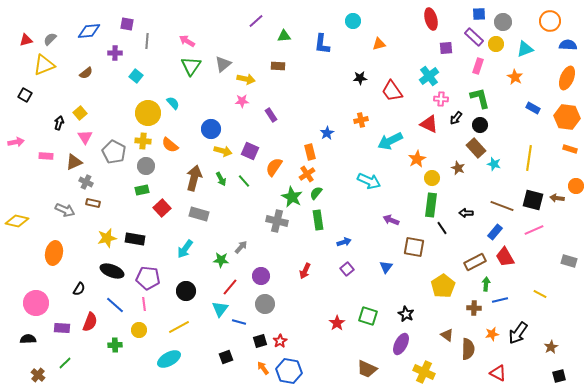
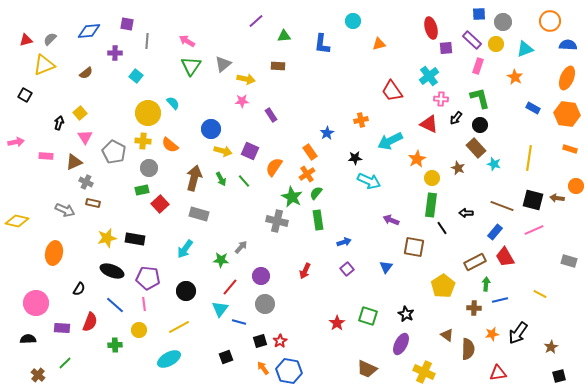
red ellipse at (431, 19): moved 9 px down
purple rectangle at (474, 37): moved 2 px left, 3 px down
black star at (360, 78): moved 5 px left, 80 px down
orange hexagon at (567, 117): moved 3 px up
orange rectangle at (310, 152): rotated 21 degrees counterclockwise
gray circle at (146, 166): moved 3 px right, 2 px down
red square at (162, 208): moved 2 px left, 4 px up
red triangle at (498, 373): rotated 36 degrees counterclockwise
